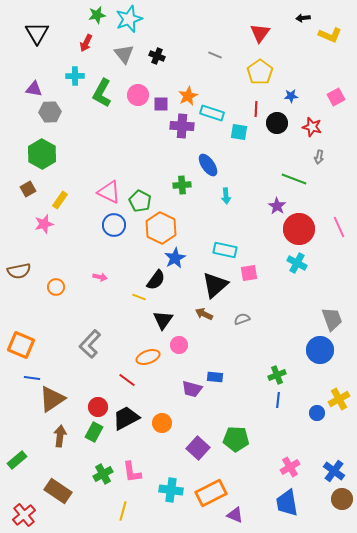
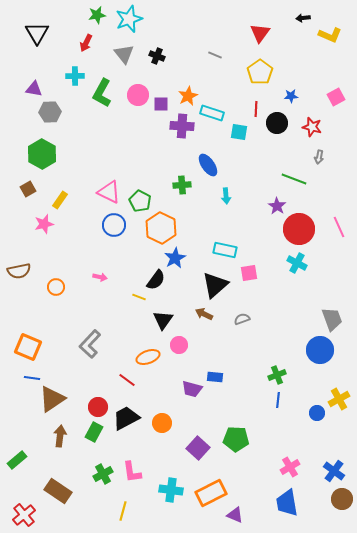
orange square at (21, 345): moved 7 px right, 2 px down
